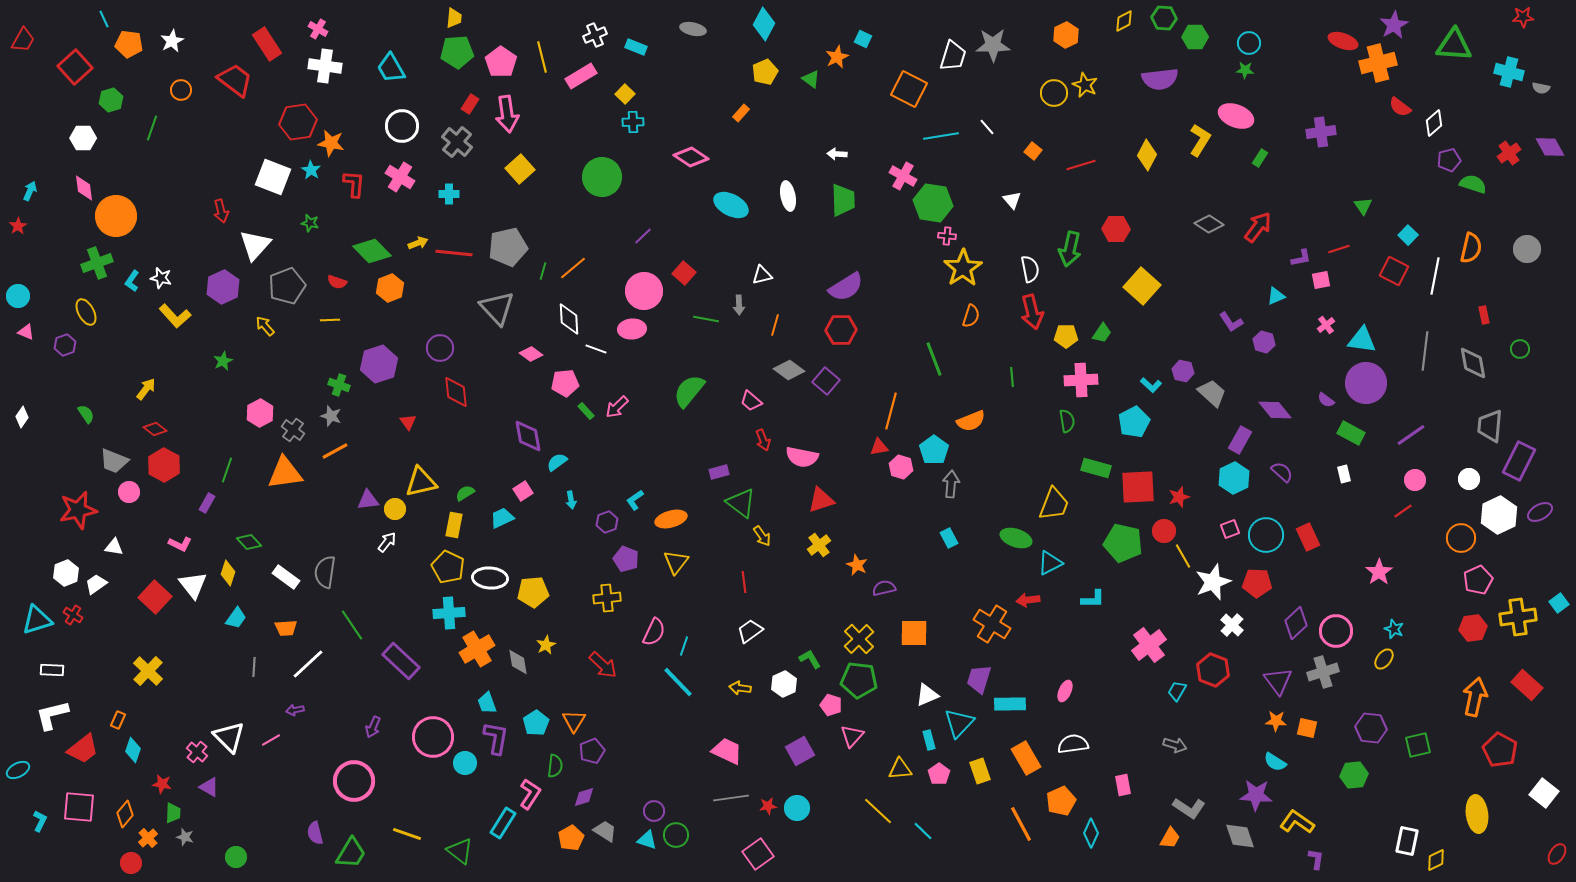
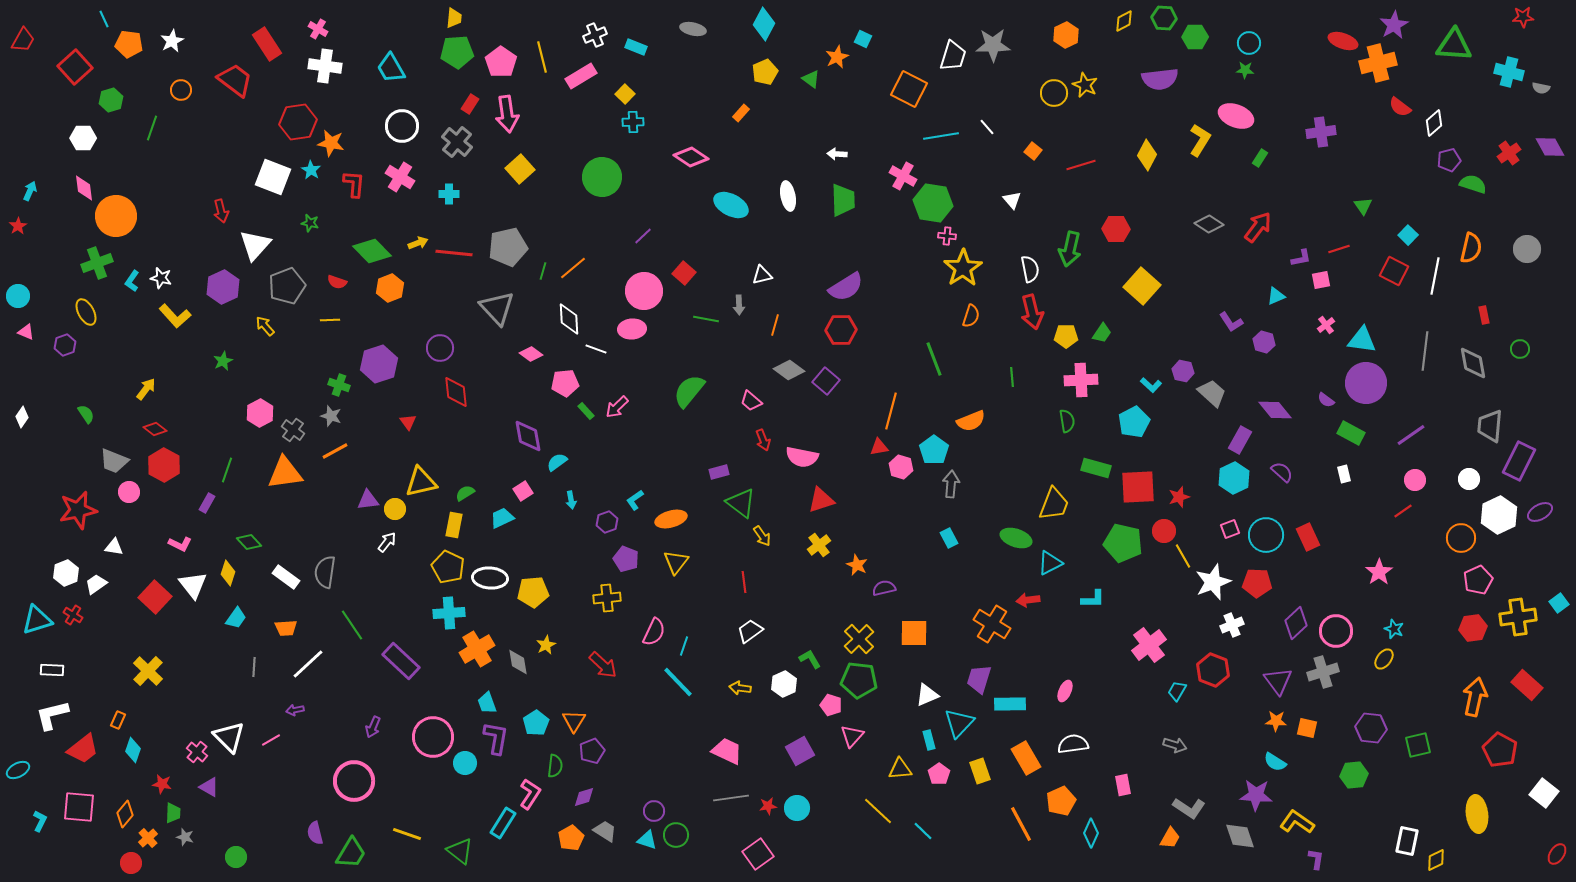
white cross at (1232, 625): rotated 25 degrees clockwise
